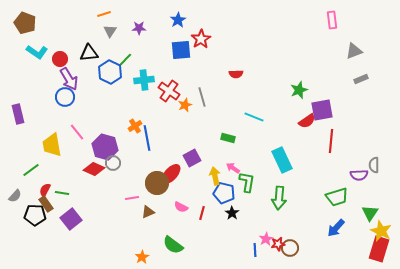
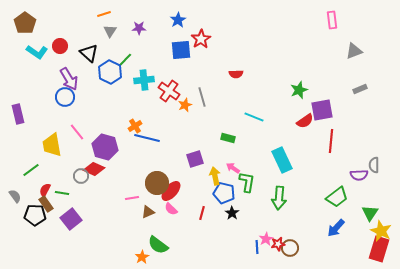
brown pentagon at (25, 23): rotated 15 degrees clockwise
black triangle at (89, 53): rotated 48 degrees clockwise
red circle at (60, 59): moved 13 px up
gray rectangle at (361, 79): moved 1 px left, 10 px down
red semicircle at (307, 121): moved 2 px left
blue line at (147, 138): rotated 65 degrees counterclockwise
purple square at (192, 158): moved 3 px right, 1 px down; rotated 12 degrees clockwise
gray circle at (113, 163): moved 32 px left, 13 px down
red ellipse at (171, 174): moved 17 px down
gray semicircle at (15, 196): rotated 80 degrees counterclockwise
green trapezoid at (337, 197): rotated 20 degrees counterclockwise
pink semicircle at (181, 207): moved 10 px left, 2 px down; rotated 16 degrees clockwise
green semicircle at (173, 245): moved 15 px left
blue line at (255, 250): moved 2 px right, 3 px up
